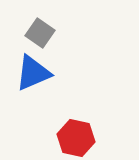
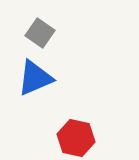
blue triangle: moved 2 px right, 5 px down
